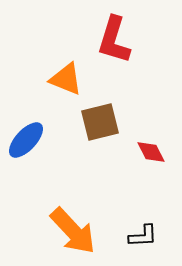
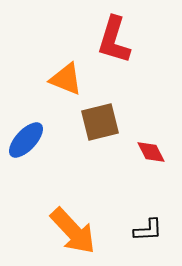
black L-shape: moved 5 px right, 6 px up
